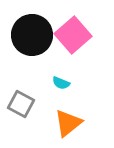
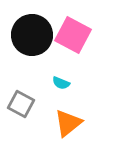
pink square: rotated 21 degrees counterclockwise
